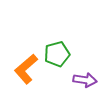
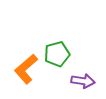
purple arrow: moved 2 px left, 1 px down
